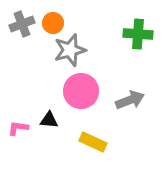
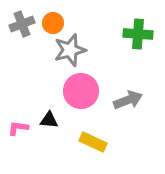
gray arrow: moved 2 px left
